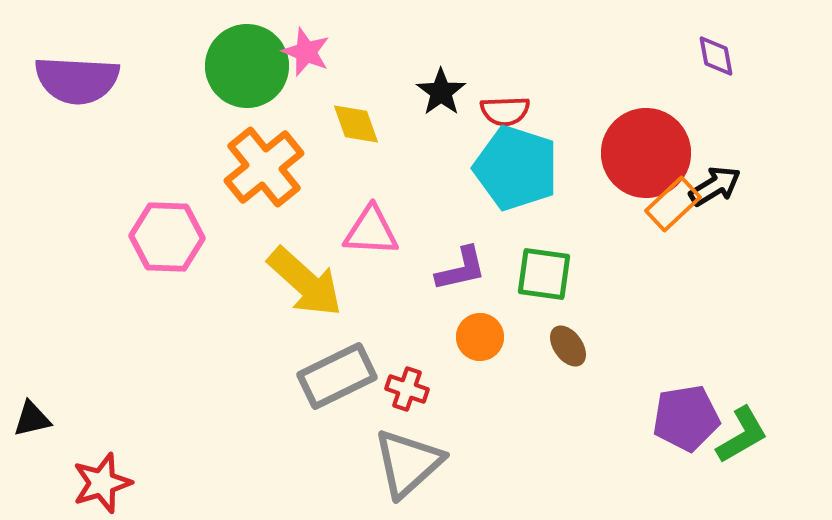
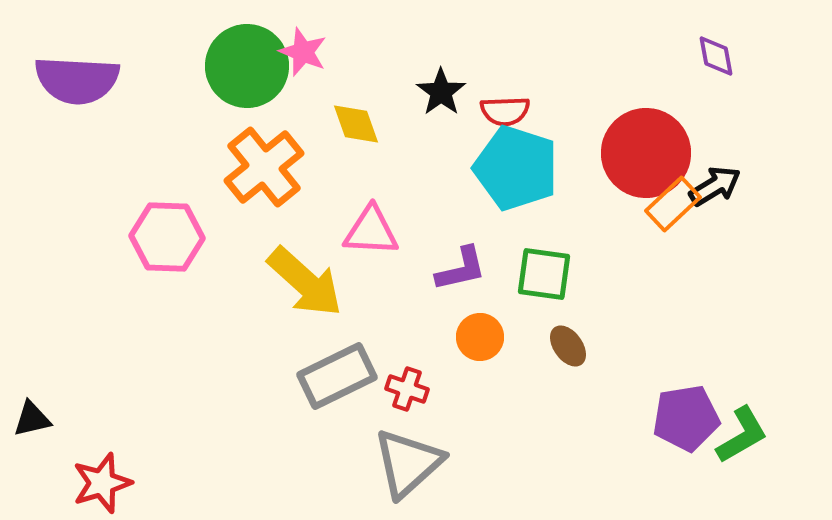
pink star: moved 3 px left
